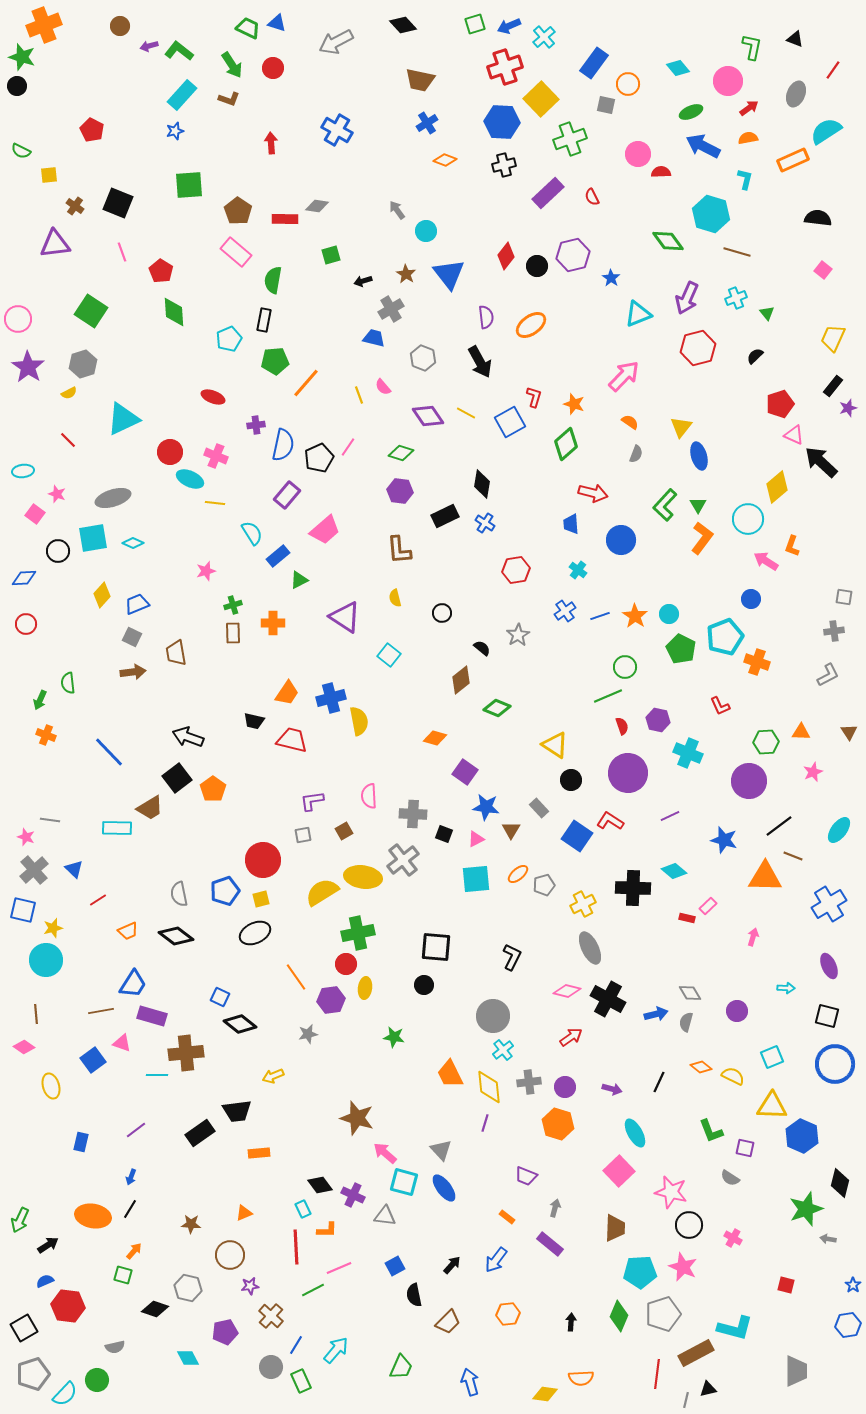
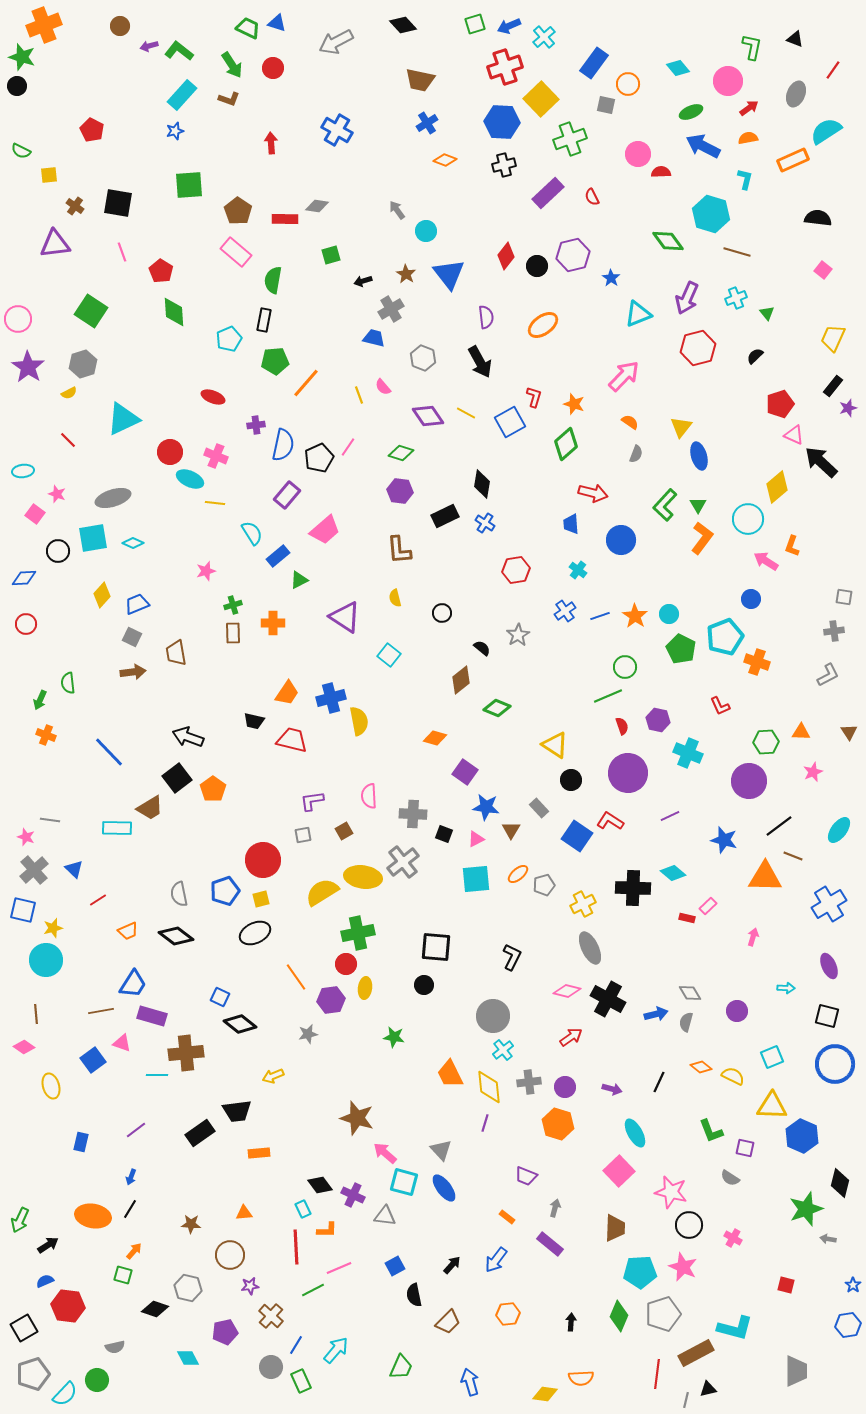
black square at (118, 203): rotated 12 degrees counterclockwise
orange ellipse at (531, 325): moved 12 px right
gray cross at (403, 860): moved 2 px down
cyan diamond at (674, 871): moved 1 px left, 2 px down
orange triangle at (244, 1213): rotated 18 degrees clockwise
